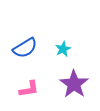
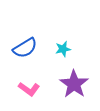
cyan star: rotated 14 degrees clockwise
pink L-shape: rotated 45 degrees clockwise
